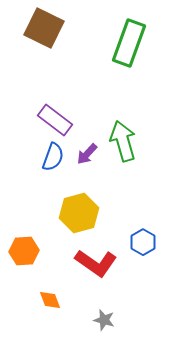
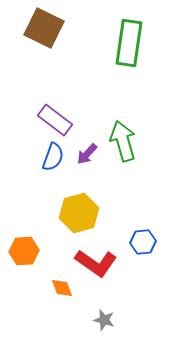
green rectangle: rotated 12 degrees counterclockwise
blue hexagon: rotated 25 degrees clockwise
orange diamond: moved 12 px right, 12 px up
